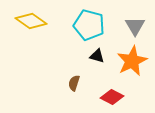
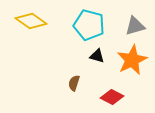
gray triangle: rotated 45 degrees clockwise
orange star: moved 1 px up
